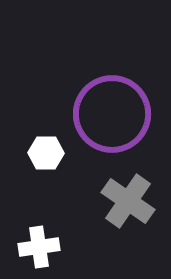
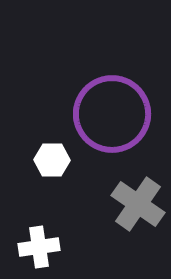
white hexagon: moved 6 px right, 7 px down
gray cross: moved 10 px right, 3 px down
